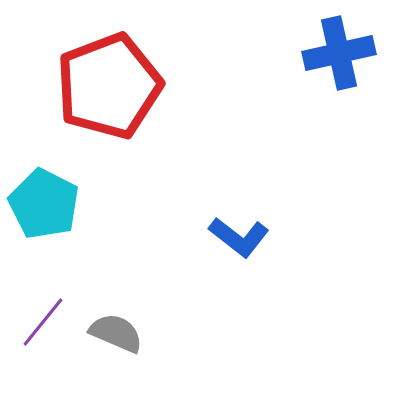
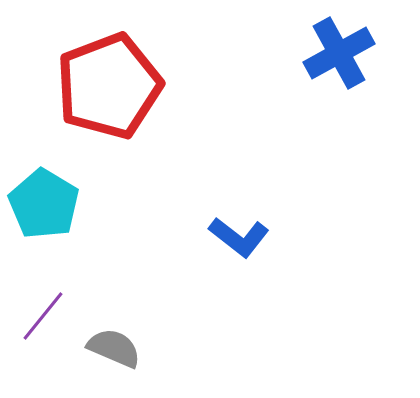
blue cross: rotated 16 degrees counterclockwise
cyan pentagon: rotated 4 degrees clockwise
purple line: moved 6 px up
gray semicircle: moved 2 px left, 15 px down
